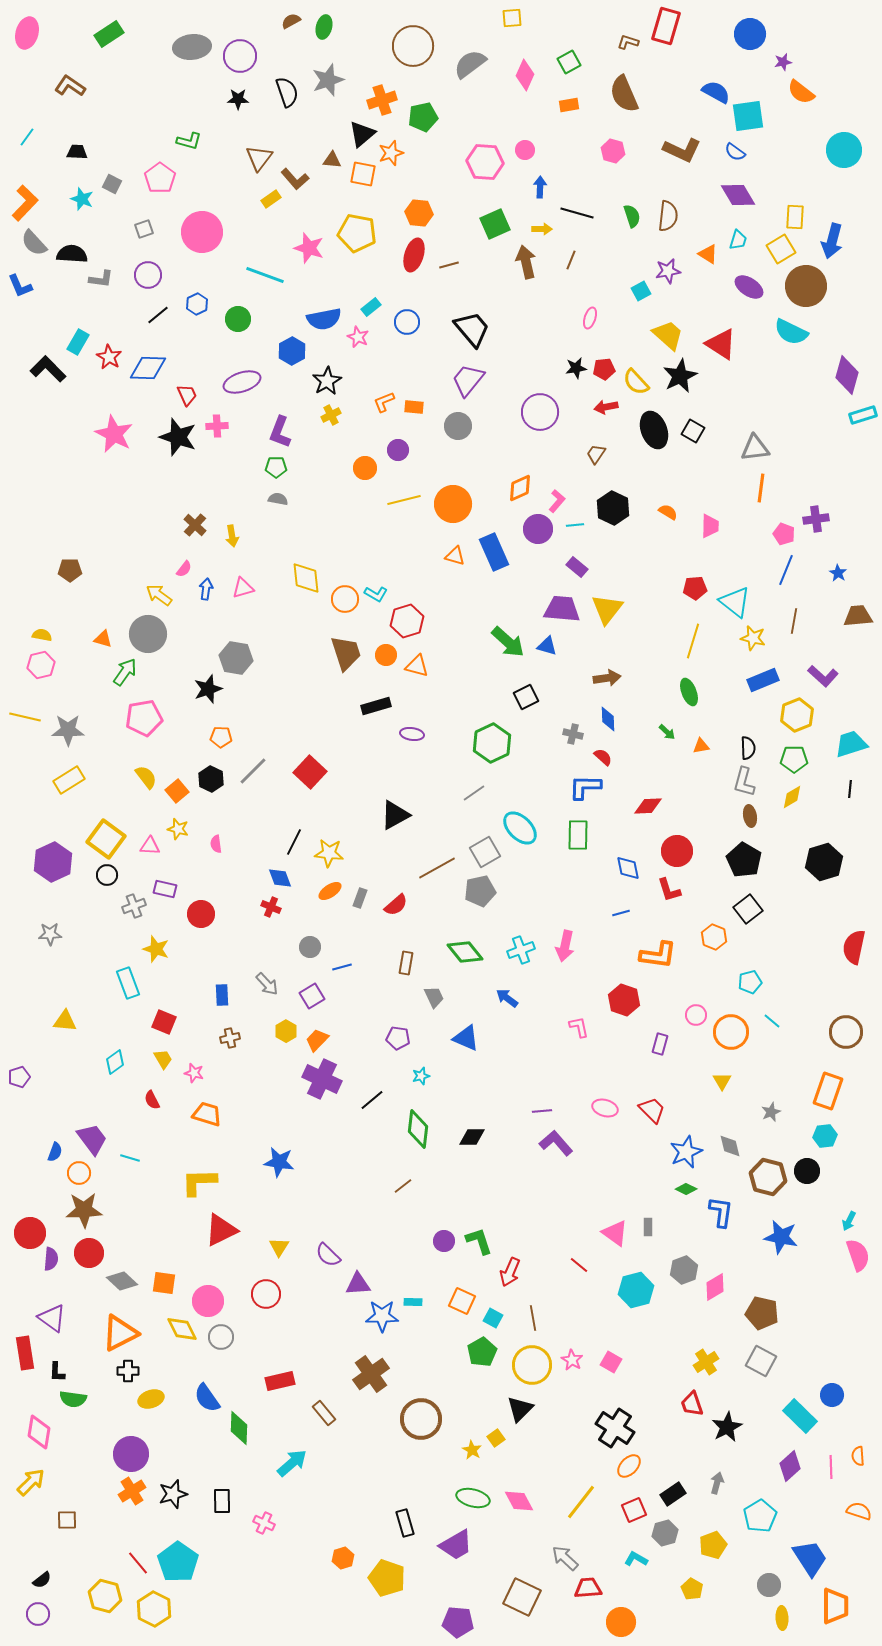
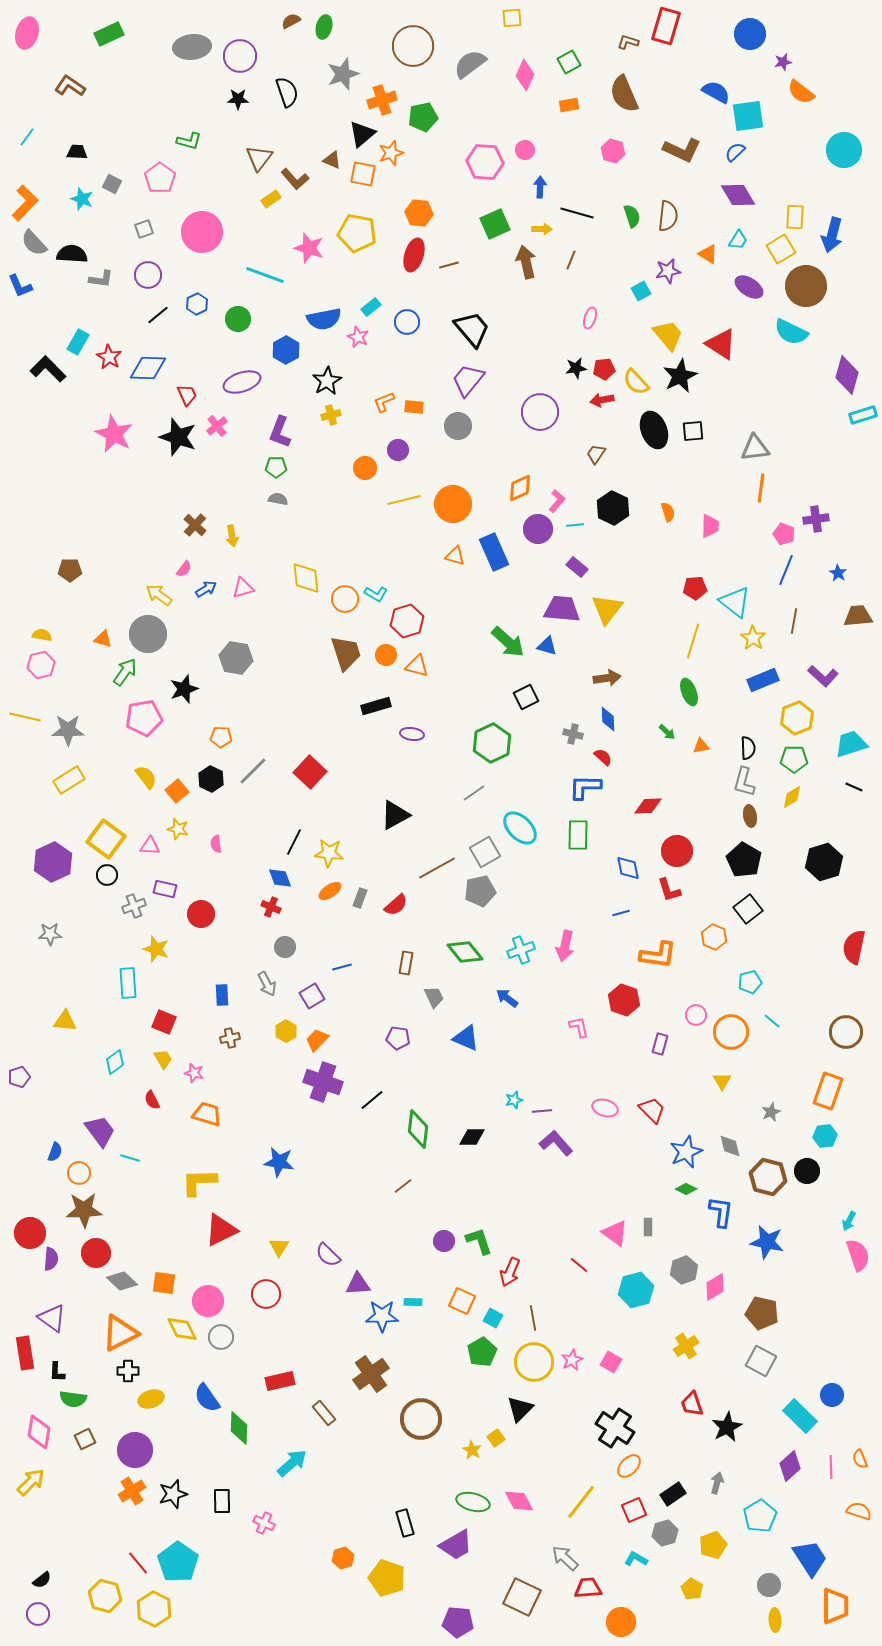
green rectangle at (109, 34): rotated 8 degrees clockwise
gray star at (328, 80): moved 15 px right, 6 px up
blue semicircle at (735, 152): rotated 100 degrees clockwise
brown triangle at (332, 160): rotated 18 degrees clockwise
cyan trapezoid at (738, 240): rotated 15 degrees clockwise
blue arrow at (832, 241): moved 6 px up
yellow trapezoid at (668, 335): rotated 8 degrees clockwise
blue hexagon at (292, 351): moved 6 px left, 1 px up
red arrow at (606, 407): moved 4 px left, 7 px up
yellow cross at (331, 415): rotated 12 degrees clockwise
pink cross at (217, 426): rotated 35 degrees counterclockwise
black square at (693, 431): rotated 35 degrees counterclockwise
orange semicircle at (668, 512): rotated 42 degrees clockwise
blue arrow at (206, 589): rotated 50 degrees clockwise
yellow star at (753, 638): rotated 20 degrees clockwise
black star at (208, 689): moved 24 px left
yellow hexagon at (797, 715): moved 3 px down
black line at (850, 789): moved 4 px right, 2 px up; rotated 72 degrees counterclockwise
gray circle at (310, 947): moved 25 px left
cyan rectangle at (128, 983): rotated 16 degrees clockwise
gray arrow at (267, 984): rotated 15 degrees clockwise
cyan star at (421, 1076): moved 93 px right, 24 px down
purple cross at (322, 1079): moved 1 px right, 3 px down; rotated 6 degrees counterclockwise
purple trapezoid at (92, 1139): moved 8 px right, 8 px up
blue star at (781, 1237): moved 14 px left, 5 px down
red circle at (89, 1253): moved 7 px right
pink star at (572, 1360): rotated 15 degrees clockwise
yellow cross at (706, 1362): moved 20 px left, 16 px up
yellow circle at (532, 1365): moved 2 px right, 3 px up
purple circle at (131, 1454): moved 4 px right, 4 px up
orange semicircle at (858, 1456): moved 2 px right, 3 px down; rotated 18 degrees counterclockwise
green ellipse at (473, 1498): moved 4 px down
brown square at (67, 1520): moved 18 px right, 81 px up; rotated 25 degrees counterclockwise
yellow ellipse at (782, 1618): moved 7 px left, 2 px down
